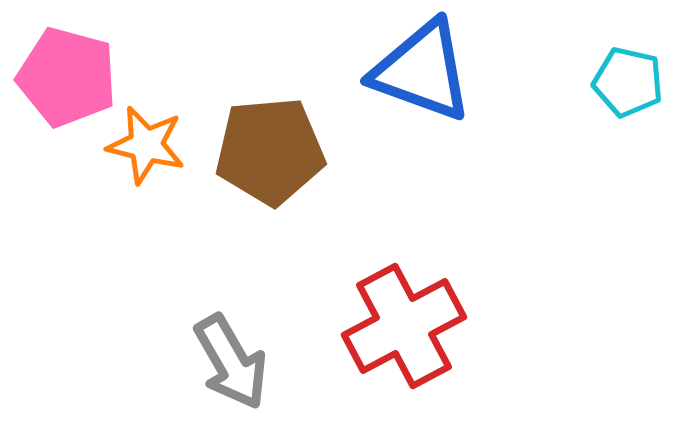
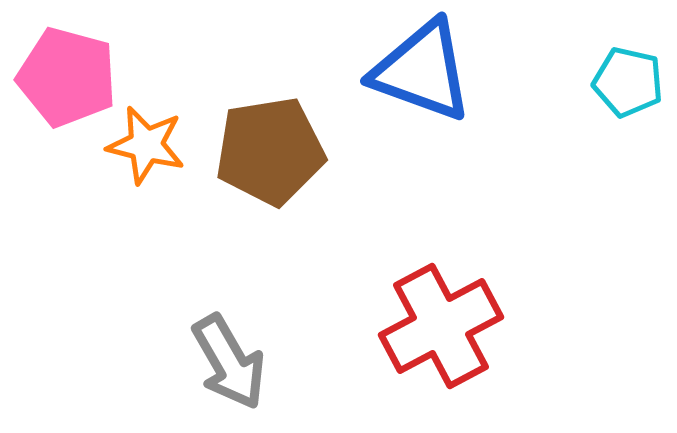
brown pentagon: rotated 4 degrees counterclockwise
red cross: moved 37 px right
gray arrow: moved 2 px left
